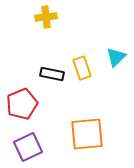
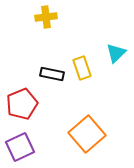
cyan triangle: moved 4 px up
orange square: rotated 36 degrees counterclockwise
purple square: moved 8 px left
